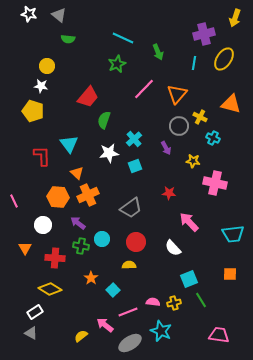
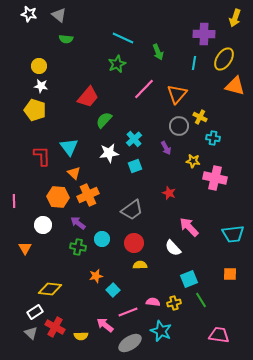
purple cross at (204, 34): rotated 15 degrees clockwise
green semicircle at (68, 39): moved 2 px left
yellow circle at (47, 66): moved 8 px left
orange triangle at (231, 104): moved 4 px right, 18 px up
yellow pentagon at (33, 111): moved 2 px right, 1 px up
green semicircle at (104, 120): rotated 24 degrees clockwise
cyan cross at (213, 138): rotated 16 degrees counterclockwise
cyan triangle at (69, 144): moved 3 px down
orange triangle at (77, 173): moved 3 px left
pink cross at (215, 183): moved 5 px up
red star at (169, 193): rotated 16 degrees clockwise
pink line at (14, 201): rotated 24 degrees clockwise
gray trapezoid at (131, 208): moved 1 px right, 2 px down
pink arrow at (189, 222): moved 5 px down
red circle at (136, 242): moved 2 px left, 1 px down
green cross at (81, 246): moved 3 px left, 1 px down
red cross at (55, 258): moved 69 px down; rotated 24 degrees clockwise
yellow semicircle at (129, 265): moved 11 px right
orange star at (91, 278): moved 5 px right, 2 px up; rotated 24 degrees clockwise
yellow diamond at (50, 289): rotated 25 degrees counterclockwise
gray triangle at (31, 333): rotated 16 degrees clockwise
yellow semicircle at (81, 336): rotated 144 degrees counterclockwise
